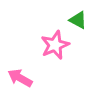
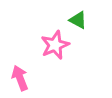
pink arrow: rotated 40 degrees clockwise
